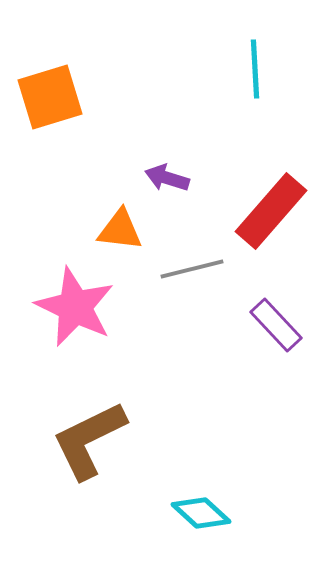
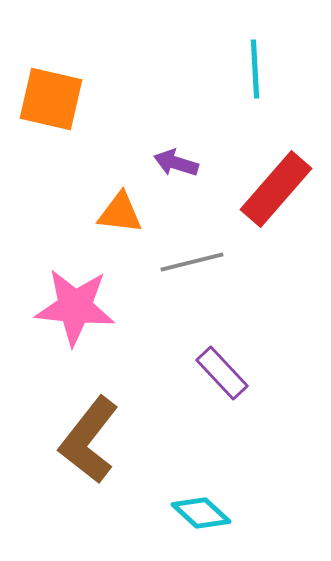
orange square: moved 1 px right, 2 px down; rotated 30 degrees clockwise
purple arrow: moved 9 px right, 15 px up
red rectangle: moved 5 px right, 22 px up
orange triangle: moved 17 px up
gray line: moved 7 px up
pink star: rotated 20 degrees counterclockwise
purple rectangle: moved 54 px left, 48 px down
brown L-shape: rotated 26 degrees counterclockwise
